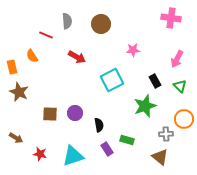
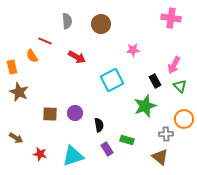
red line: moved 1 px left, 6 px down
pink arrow: moved 3 px left, 6 px down
